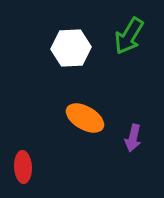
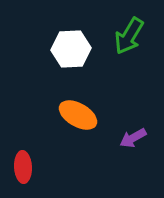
white hexagon: moved 1 px down
orange ellipse: moved 7 px left, 3 px up
purple arrow: rotated 48 degrees clockwise
